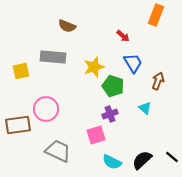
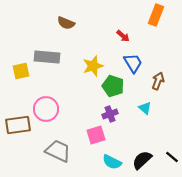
brown semicircle: moved 1 px left, 3 px up
gray rectangle: moved 6 px left
yellow star: moved 1 px left, 1 px up
